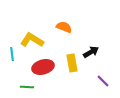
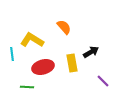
orange semicircle: rotated 28 degrees clockwise
